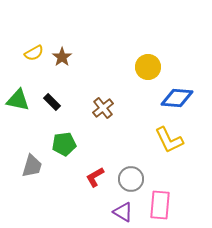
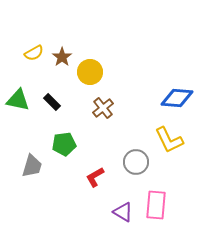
yellow circle: moved 58 px left, 5 px down
gray circle: moved 5 px right, 17 px up
pink rectangle: moved 4 px left
